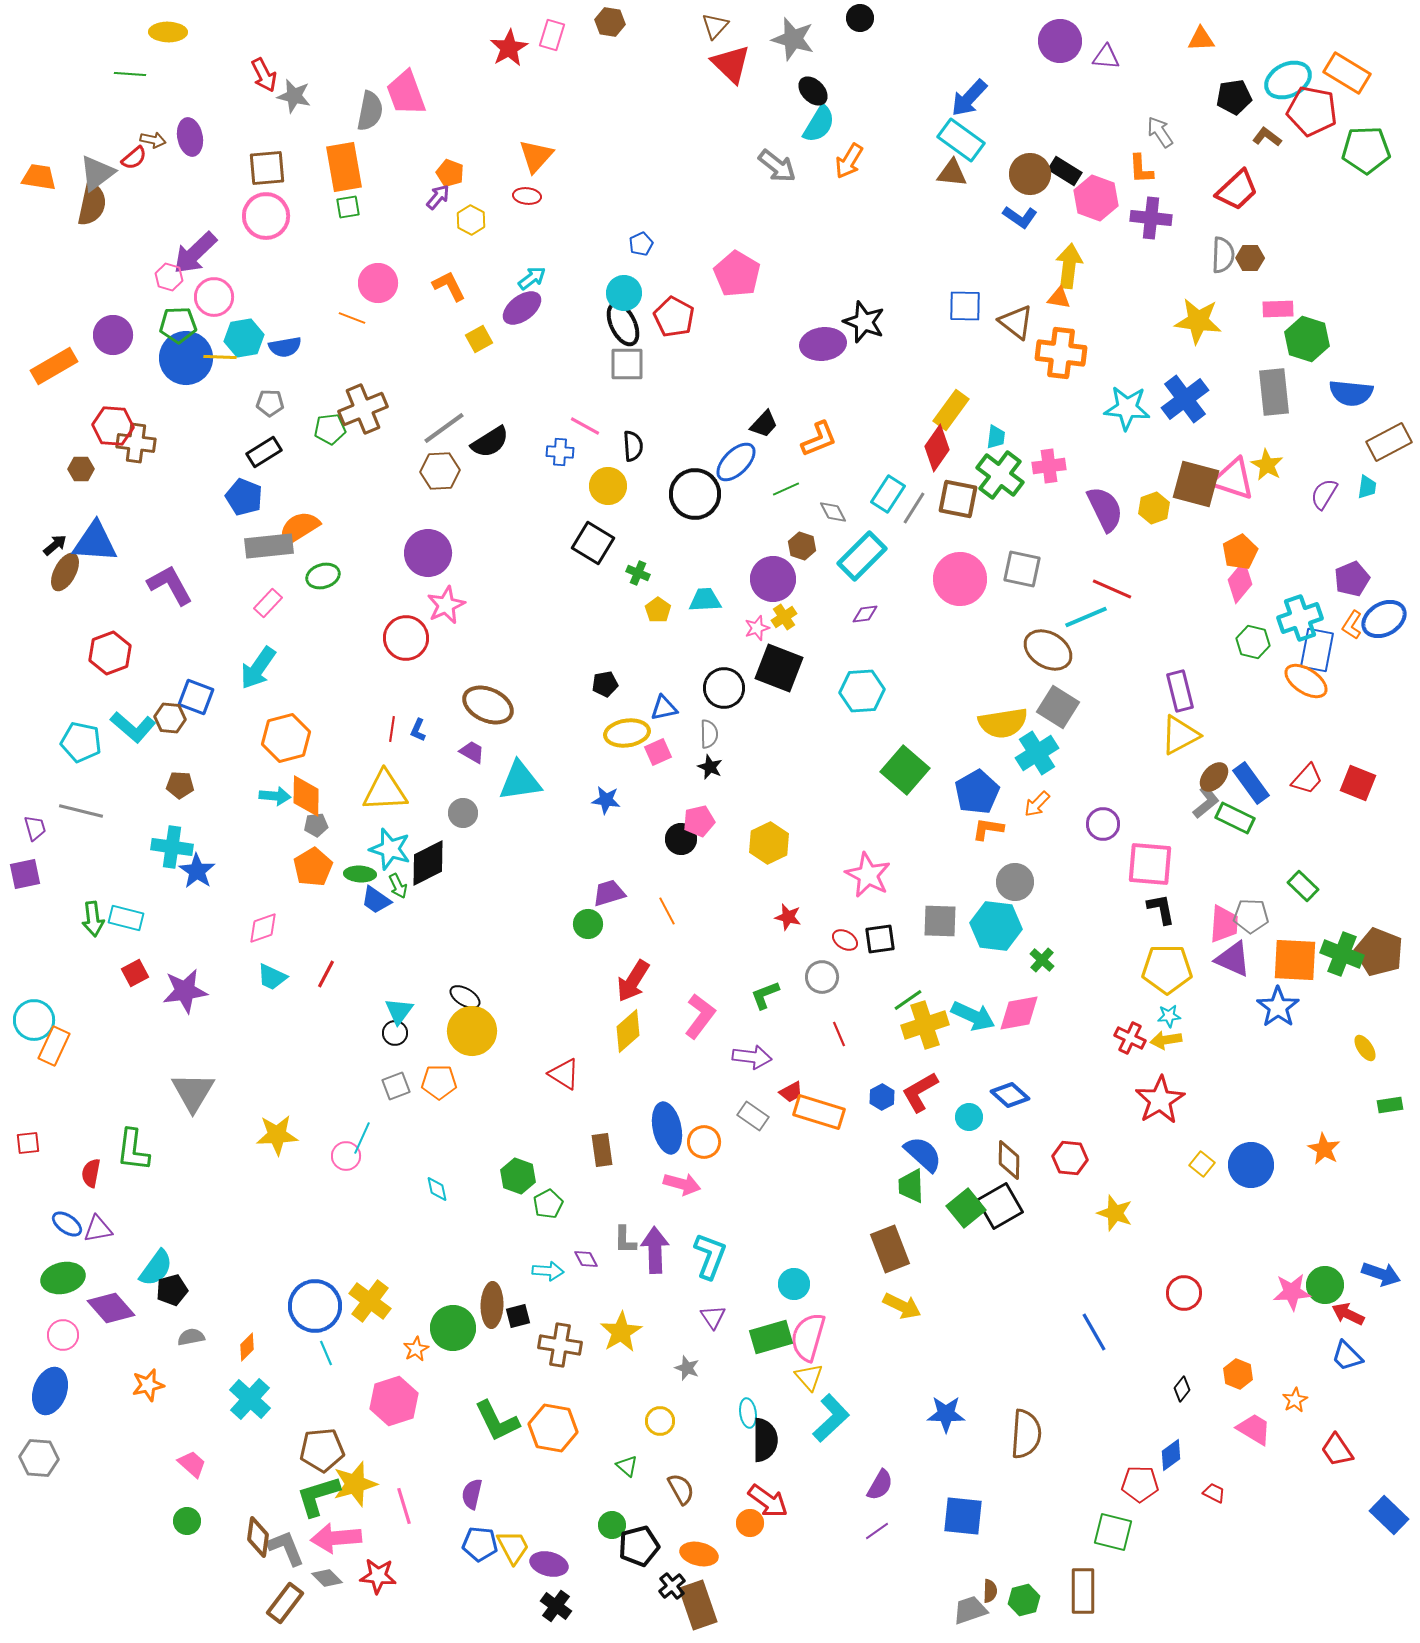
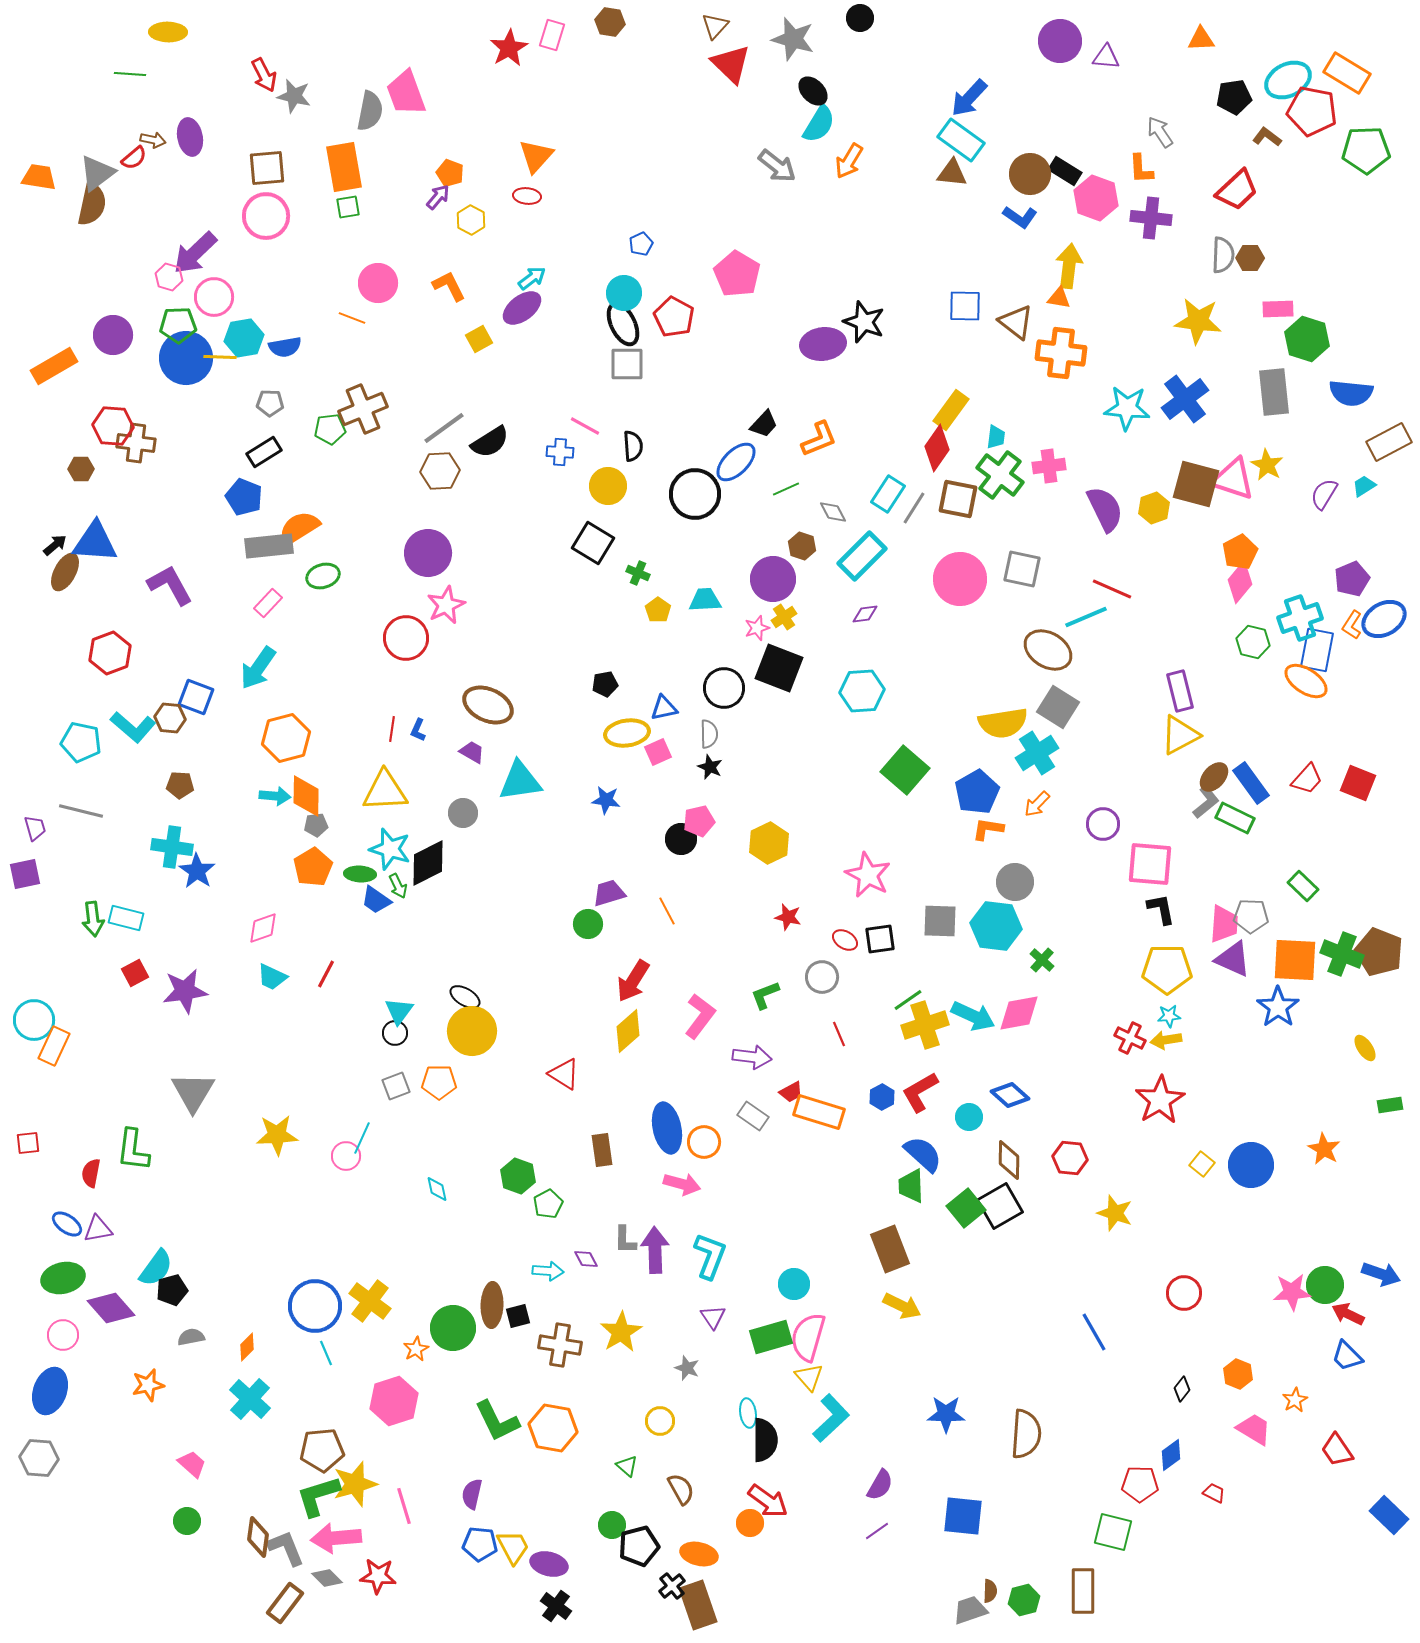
cyan trapezoid at (1367, 487): moved 3 px left, 1 px up; rotated 130 degrees counterclockwise
